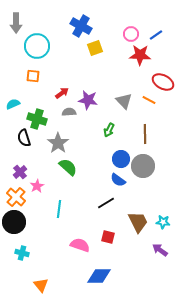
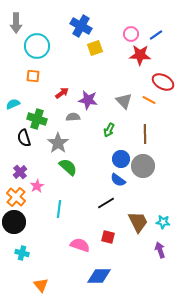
gray semicircle: moved 4 px right, 5 px down
purple arrow: rotated 35 degrees clockwise
